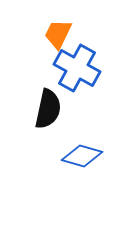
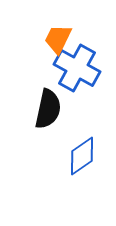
orange trapezoid: moved 5 px down
blue diamond: rotated 51 degrees counterclockwise
